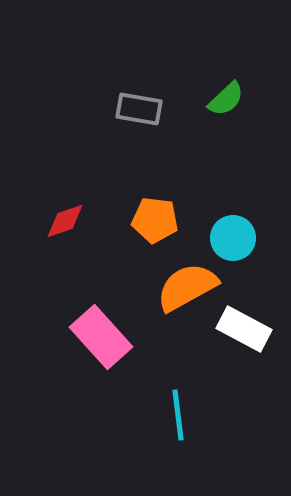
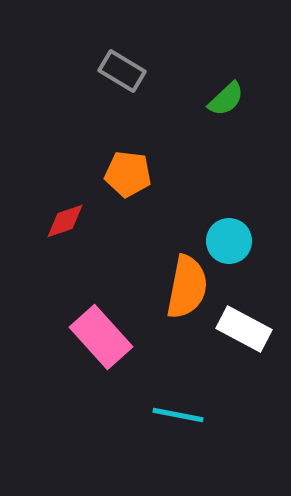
gray rectangle: moved 17 px left, 38 px up; rotated 21 degrees clockwise
orange pentagon: moved 27 px left, 46 px up
cyan circle: moved 4 px left, 3 px down
orange semicircle: rotated 130 degrees clockwise
cyan line: rotated 72 degrees counterclockwise
